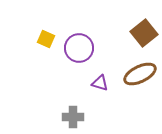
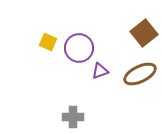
yellow square: moved 2 px right, 3 px down
purple triangle: moved 12 px up; rotated 36 degrees counterclockwise
